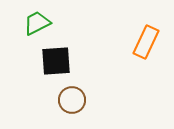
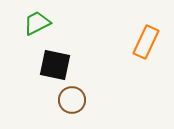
black square: moved 1 px left, 4 px down; rotated 16 degrees clockwise
